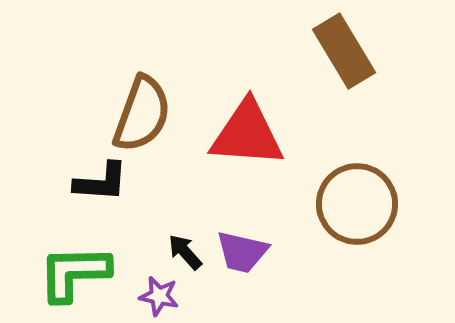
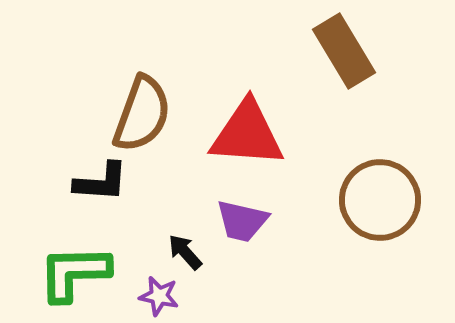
brown circle: moved 23 px right, 4 px up
purple trapezoid: moved 31 px up
